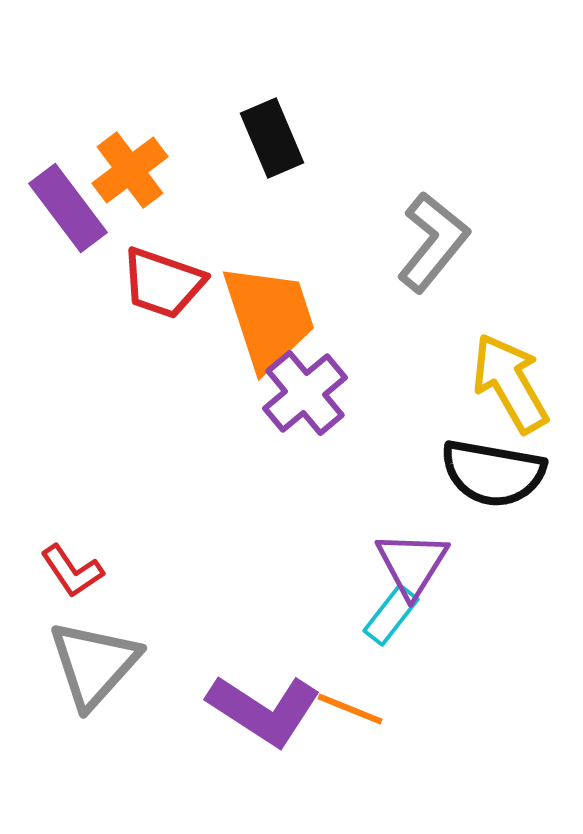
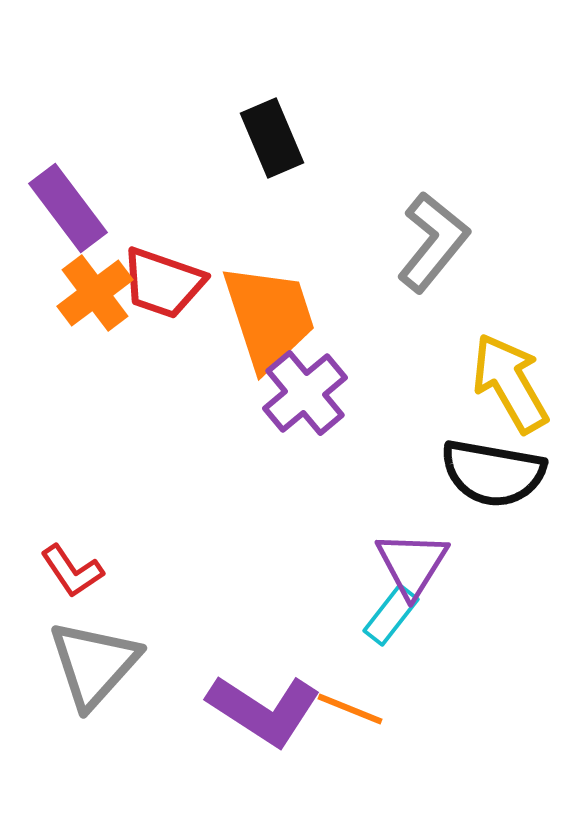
orange cross: moved 35 px left, 123 px down
